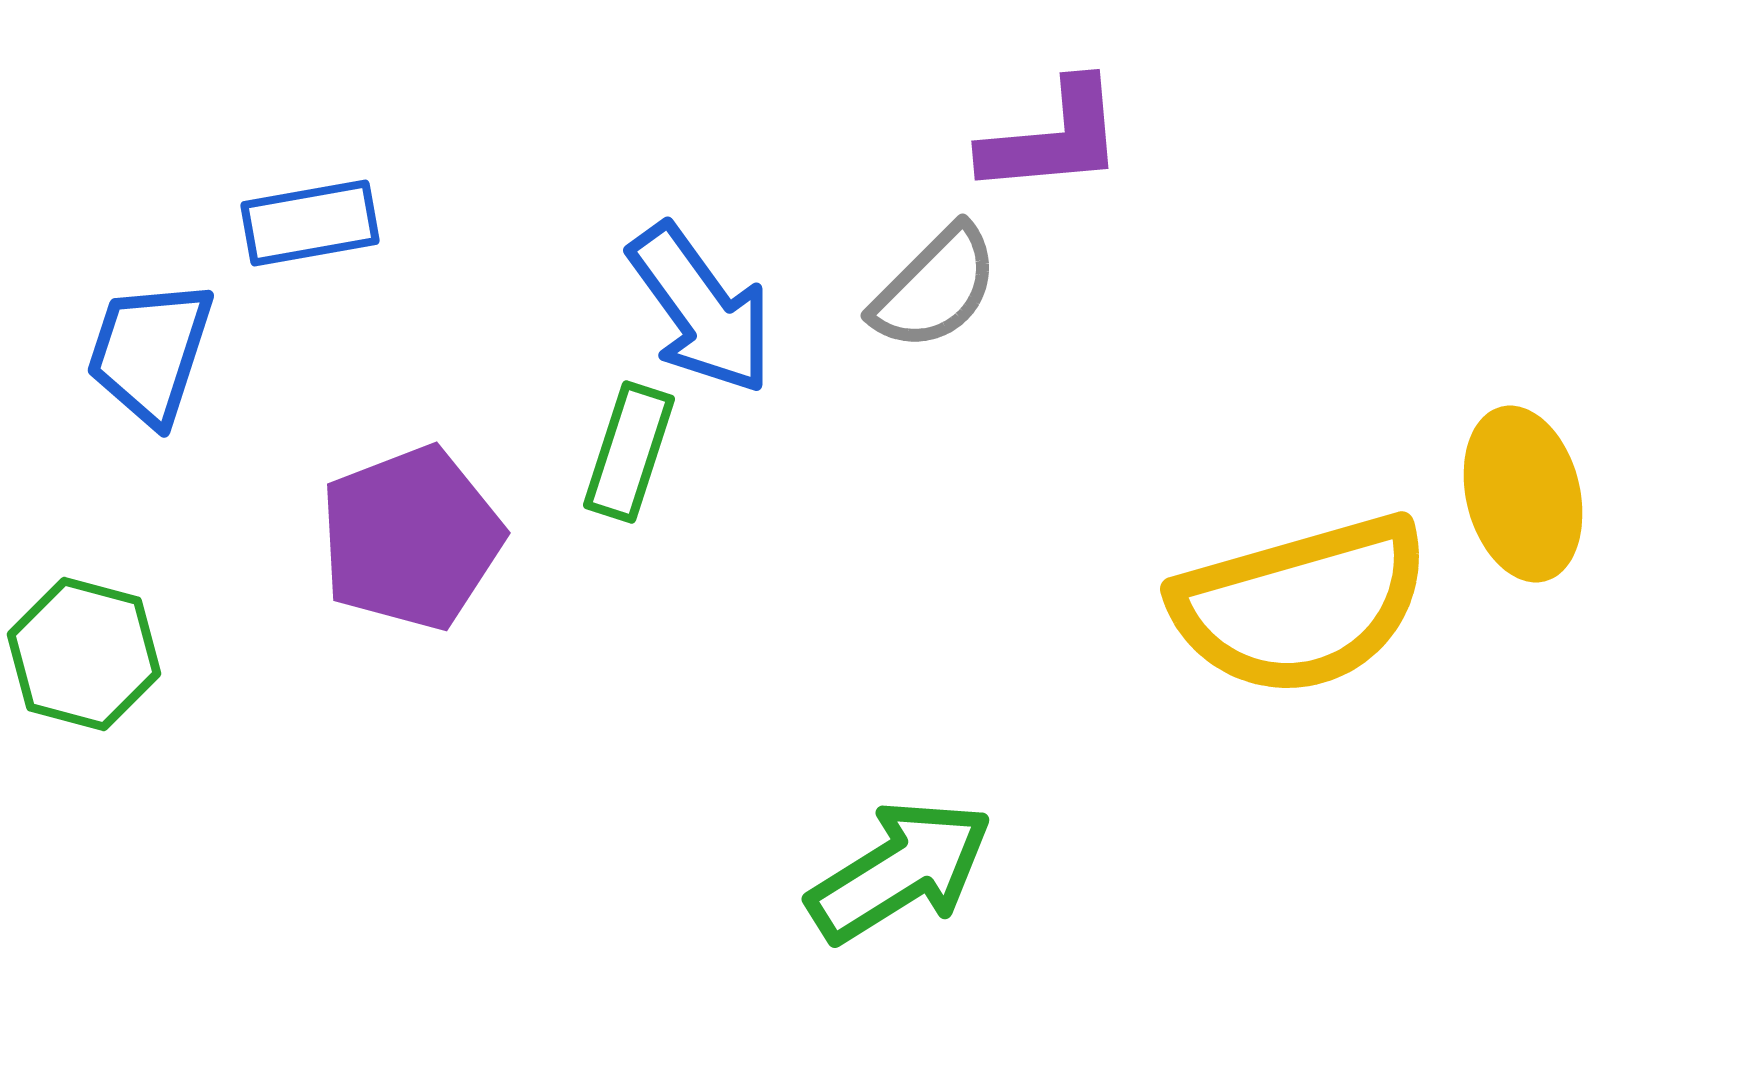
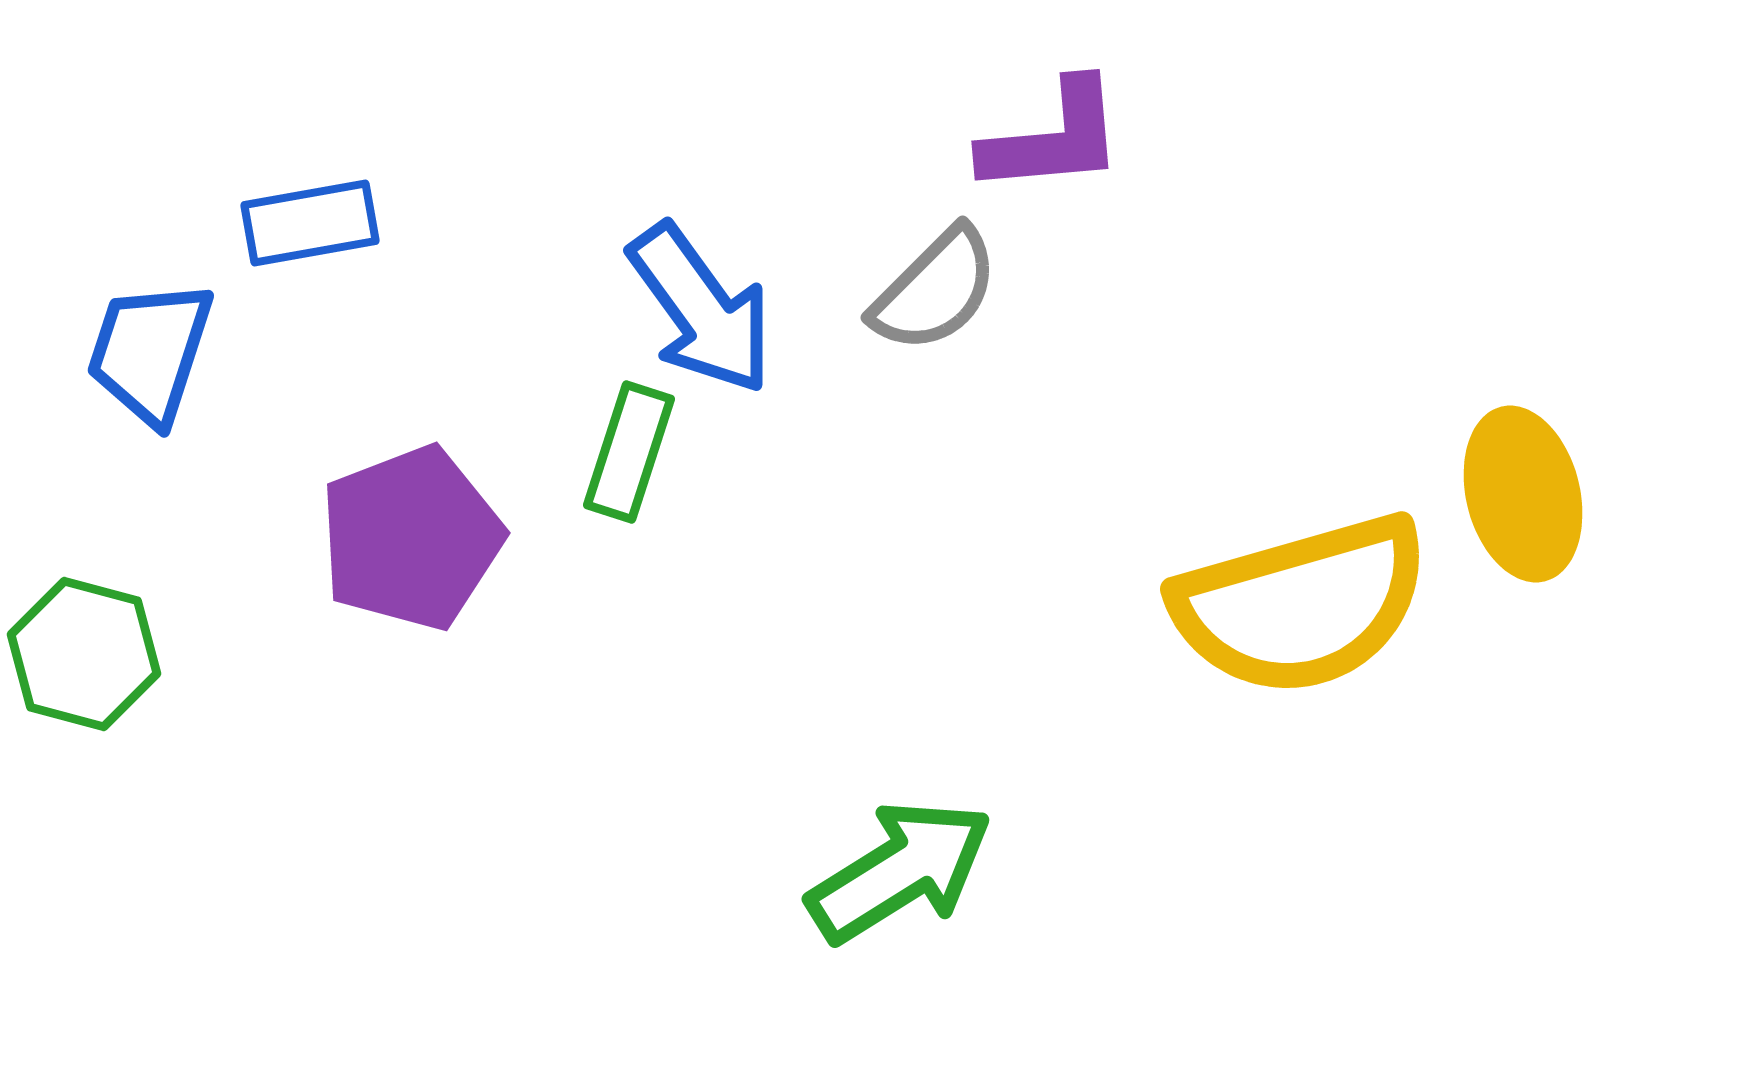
gray semicircle: moved 2 px down
